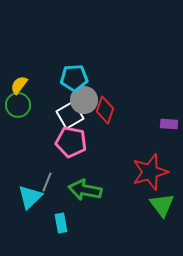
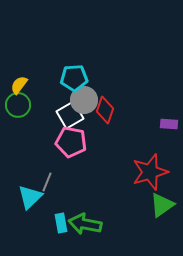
green arrow: moved 34 px down
green triangle: rotated 32 degrees clockwise
